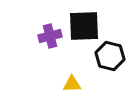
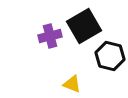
black square: rotated 28 degrees counterclockwise
yellow triangle: rotated 24 degrees clockwise
